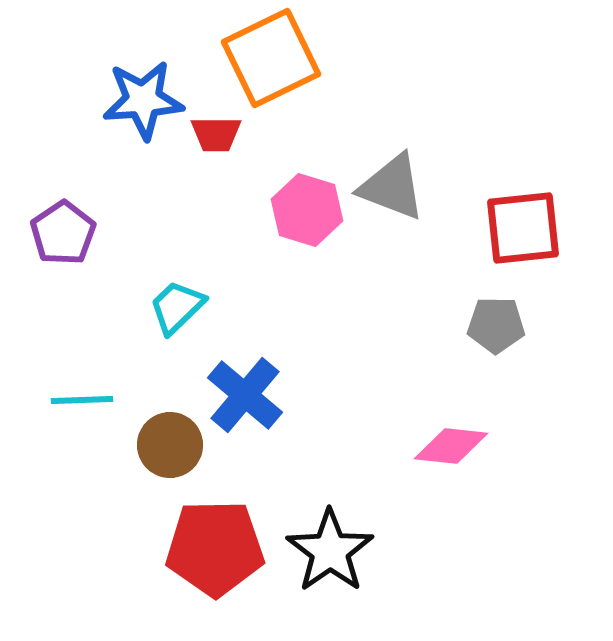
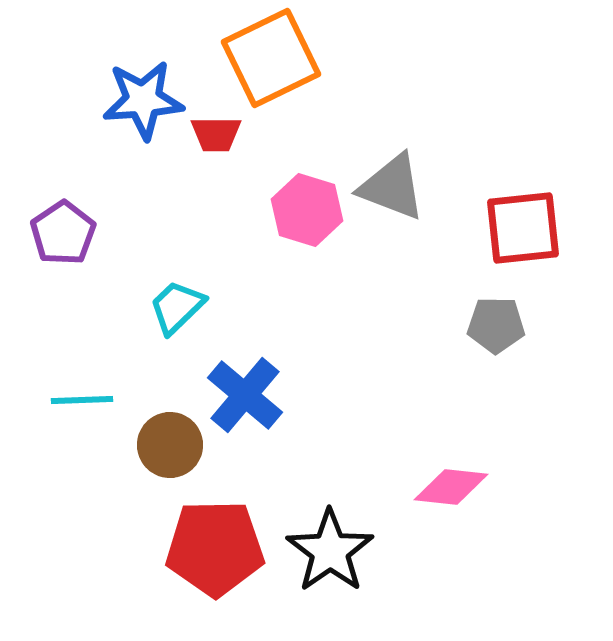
pink diamond: moved 41 px down
